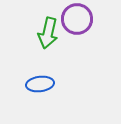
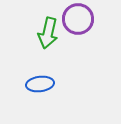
purple circle: moved 1 px right
